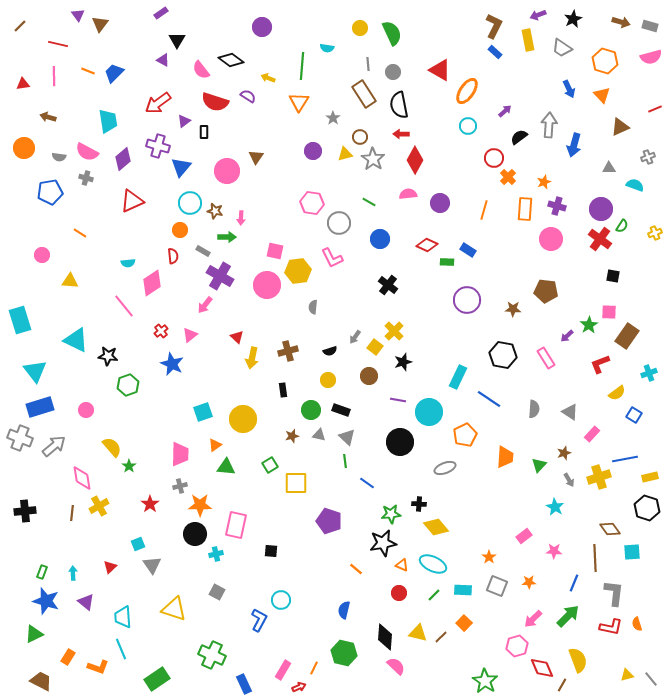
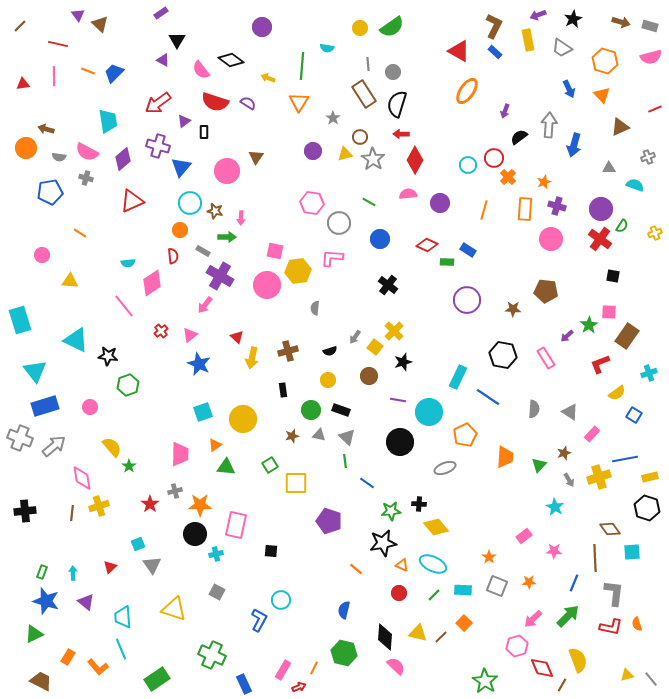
brown triangle at (100, 24): rotated 24 degrees counterclockwise
green semicircle at (392, 33): moved 6 px up; rotated 80 degrees clockwise
red triangle at (440, 70): moved 19 px right, 19 px up
purple semicircle at (248, 96): moved 7 px down
black semicircle at (399, 105): moved 2 px left, 1 px up; rotated 28 degrees clockwise
purple arrow at (505, 111): rotated 152 degrees clockwise
brown arrow at (48, 117): moved 2 px left, 12 px down
cyan circle at (468, 126): moved 39 px down
orange circle at (24, 148): moved 2 px right
pink L-shape at (332, 258): rotated 120 degrees clockwise
gray semicircle at (313, 307): moved 2 px right, 1 px down
blue star at (172, 364): moved 27 px right
blue line at (489, 399): moved 1 px left, 2 px up
blue rectangle at (40, 407): moved 5 px right, 1 px up
pink circle at (86, 410): moved 4 px right, 3 px up
gray cross at (180, 486): moved 5 px left, 5 px down
yellow cross at (99, 506): rotated 12 degrees clockwise
green star at (391, 514): moved 3 px up
orange L-shape at (98, 667): rotated 30 degrees clockwise
